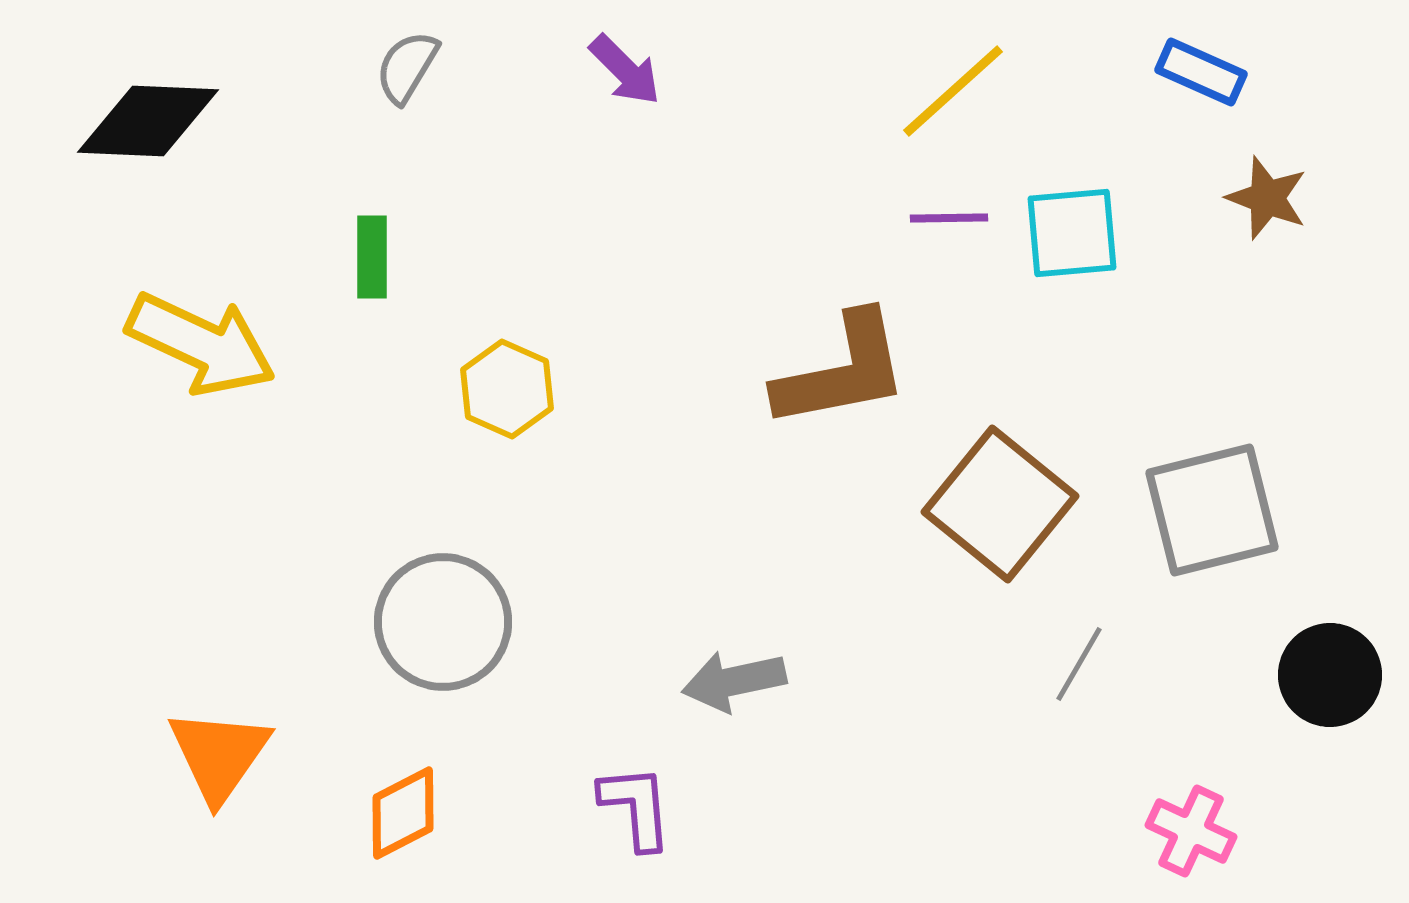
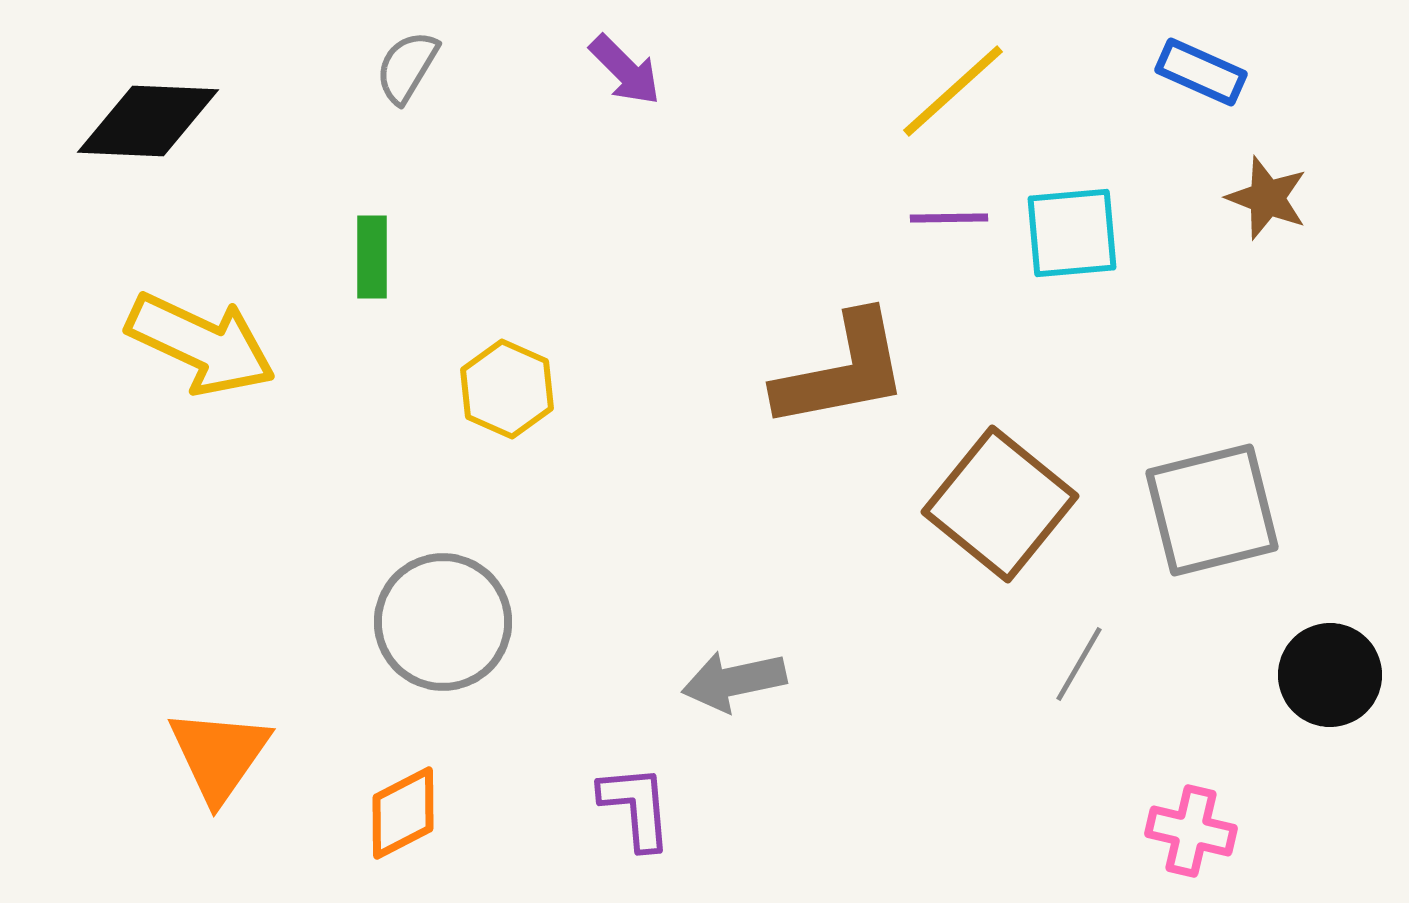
pink cross: rotated 12 degrees counterclockwise
